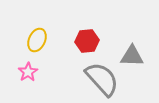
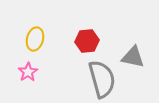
yellow ellipse: moved 2 px left, 1 px up; rotated 10 degrees counterclockwise
gray triangle: moved 1 px right, 1 px down; rotated 10 degrees clockwise
gray semicircle: rotated 27 degrees clockwise
